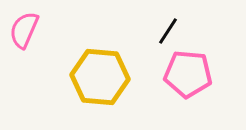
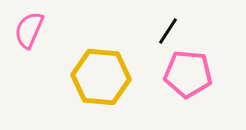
pink semicircle: moved 5 px right
yellow hexagon: moved 1 px right
